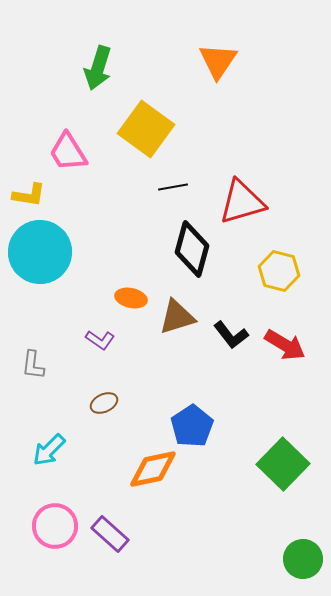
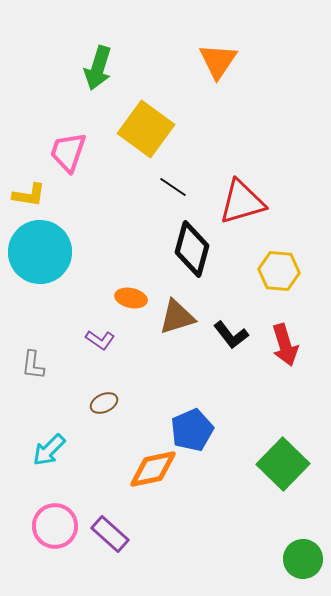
pink trapezoid: rotated 51 degrees clockwise
black line: rotated 44 degrees clockwise
yellow hexagon: rotated 9 degrees counterclockwise
red arrow: rotated 42 degrees clockwise
blue pentagon: moved 4 px down; rotated 9 degrees clockwise
